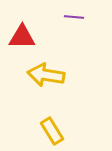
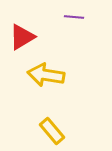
red triangle: rotated 32 degrees counterclockwise
yellow rectangle: rotated 8 degrees counterclockwise
